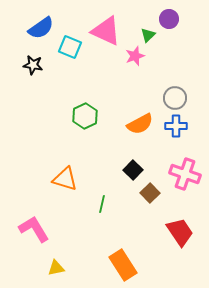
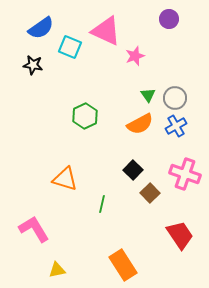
green triangle: moved 60 px down; rotated 21 degrees counterclockwise
blue cross: rotated 30 degrees counterclockwise
red trapezoid: moved 3 px down
yellow triangle: moved 1 px right, 2 px down
